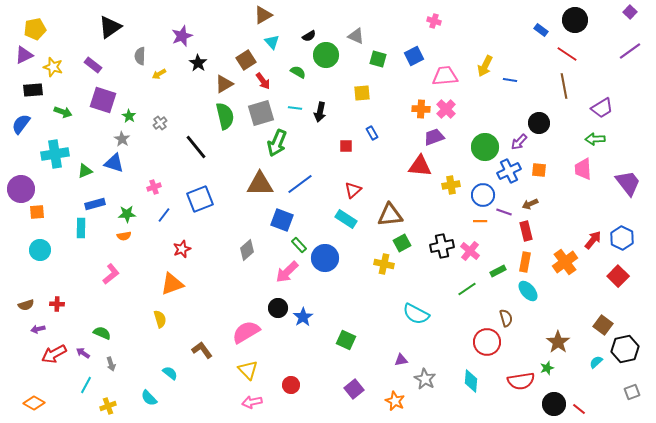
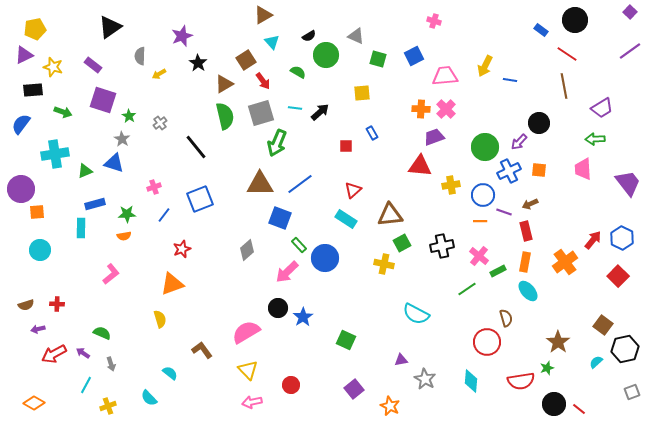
black arrow at (320, 112): rotated 144 degrees counterclockwise
blue square at (282, 220): moved 2 px left, 2 px up
pink cross at (470, 251): moved 9 px right, 5 px down
orange star at (395, 401): moved 5 px left, 5 px down
